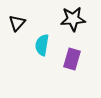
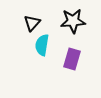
black star: moved 2 px down
black triangle: moved 15 px right
